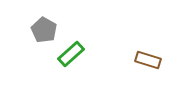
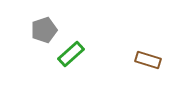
gray pentagon: rotated 25 degrees clockwise
